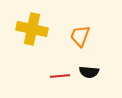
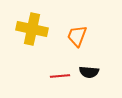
orange trapezoid: moved 3 px left
